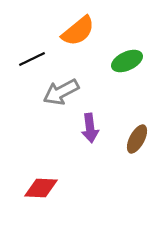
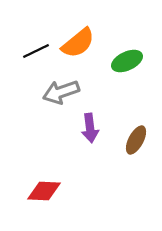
orange semicircle: moved 12 px down
black line: moved 4 px right, 8 px up
gray arrow: rotated 9 degrees clockwise
brown ellipse: moved 1 px left, 1 px down
red diamond: moved 3 px right, 3 px down
